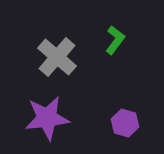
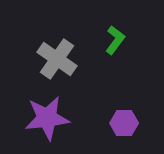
gray cross: moved 2 px down; rotated 6 degrees counterclockwise
purple hexagon: moved 1 px left; rotated 16 degrees counterclockwise
